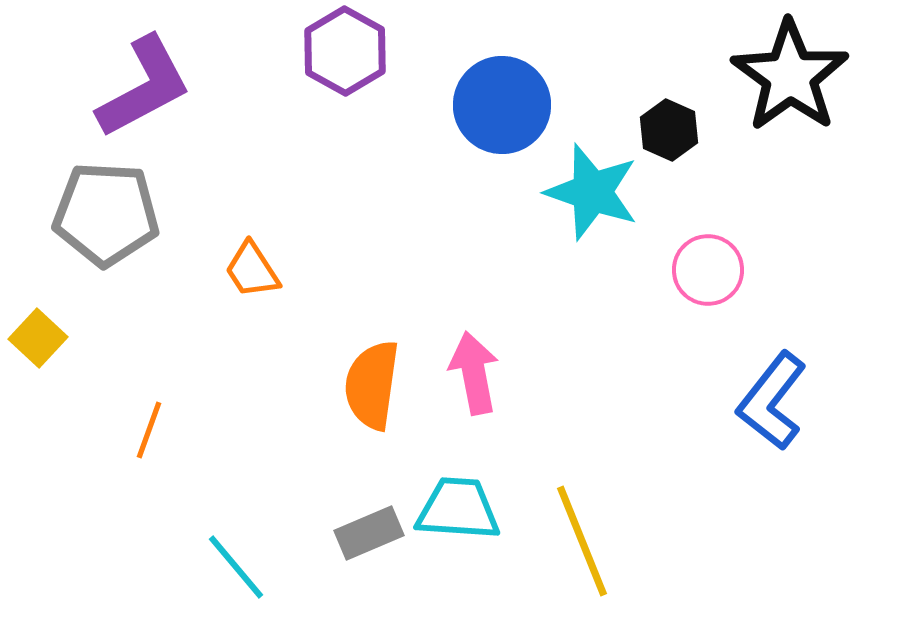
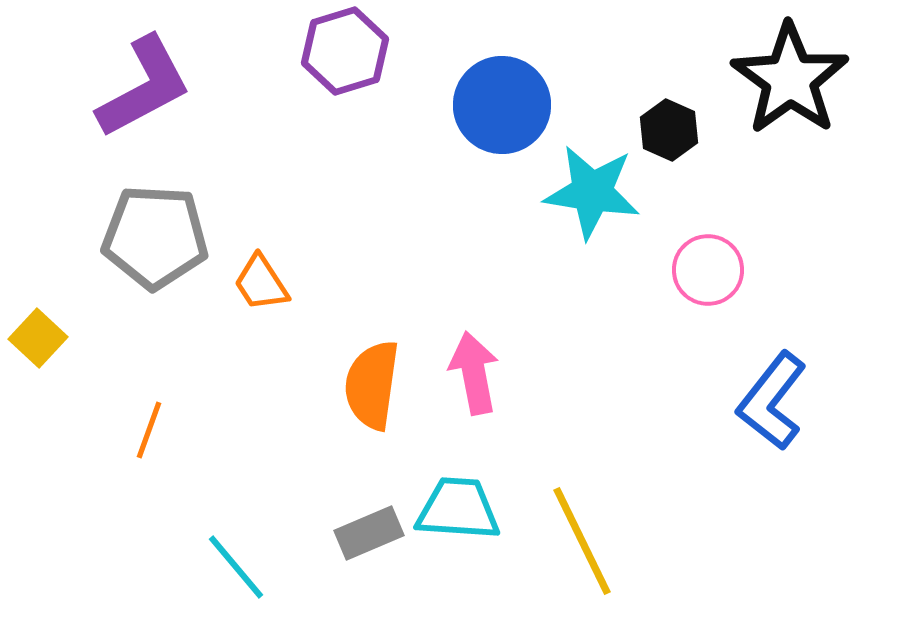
purple hexagon: rotated 14 degrees clockwise
black star: moved 3 px down
cyan star: rotated 10 degrees counterclockwise
gray pentagon: moved 49 px right, 23 px down
orange trapezoid: moved 9 px right, 13 px down
yellow line: rotated 4 degrees counterclockwise
